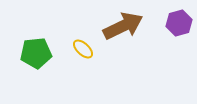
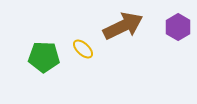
purple hexagon: moved 1 px left, 4 px down; rotated 15 degrees counterclockwise
green pentagon: moved 8 px right, 4 px down; rotated 8 degrees clockwise
